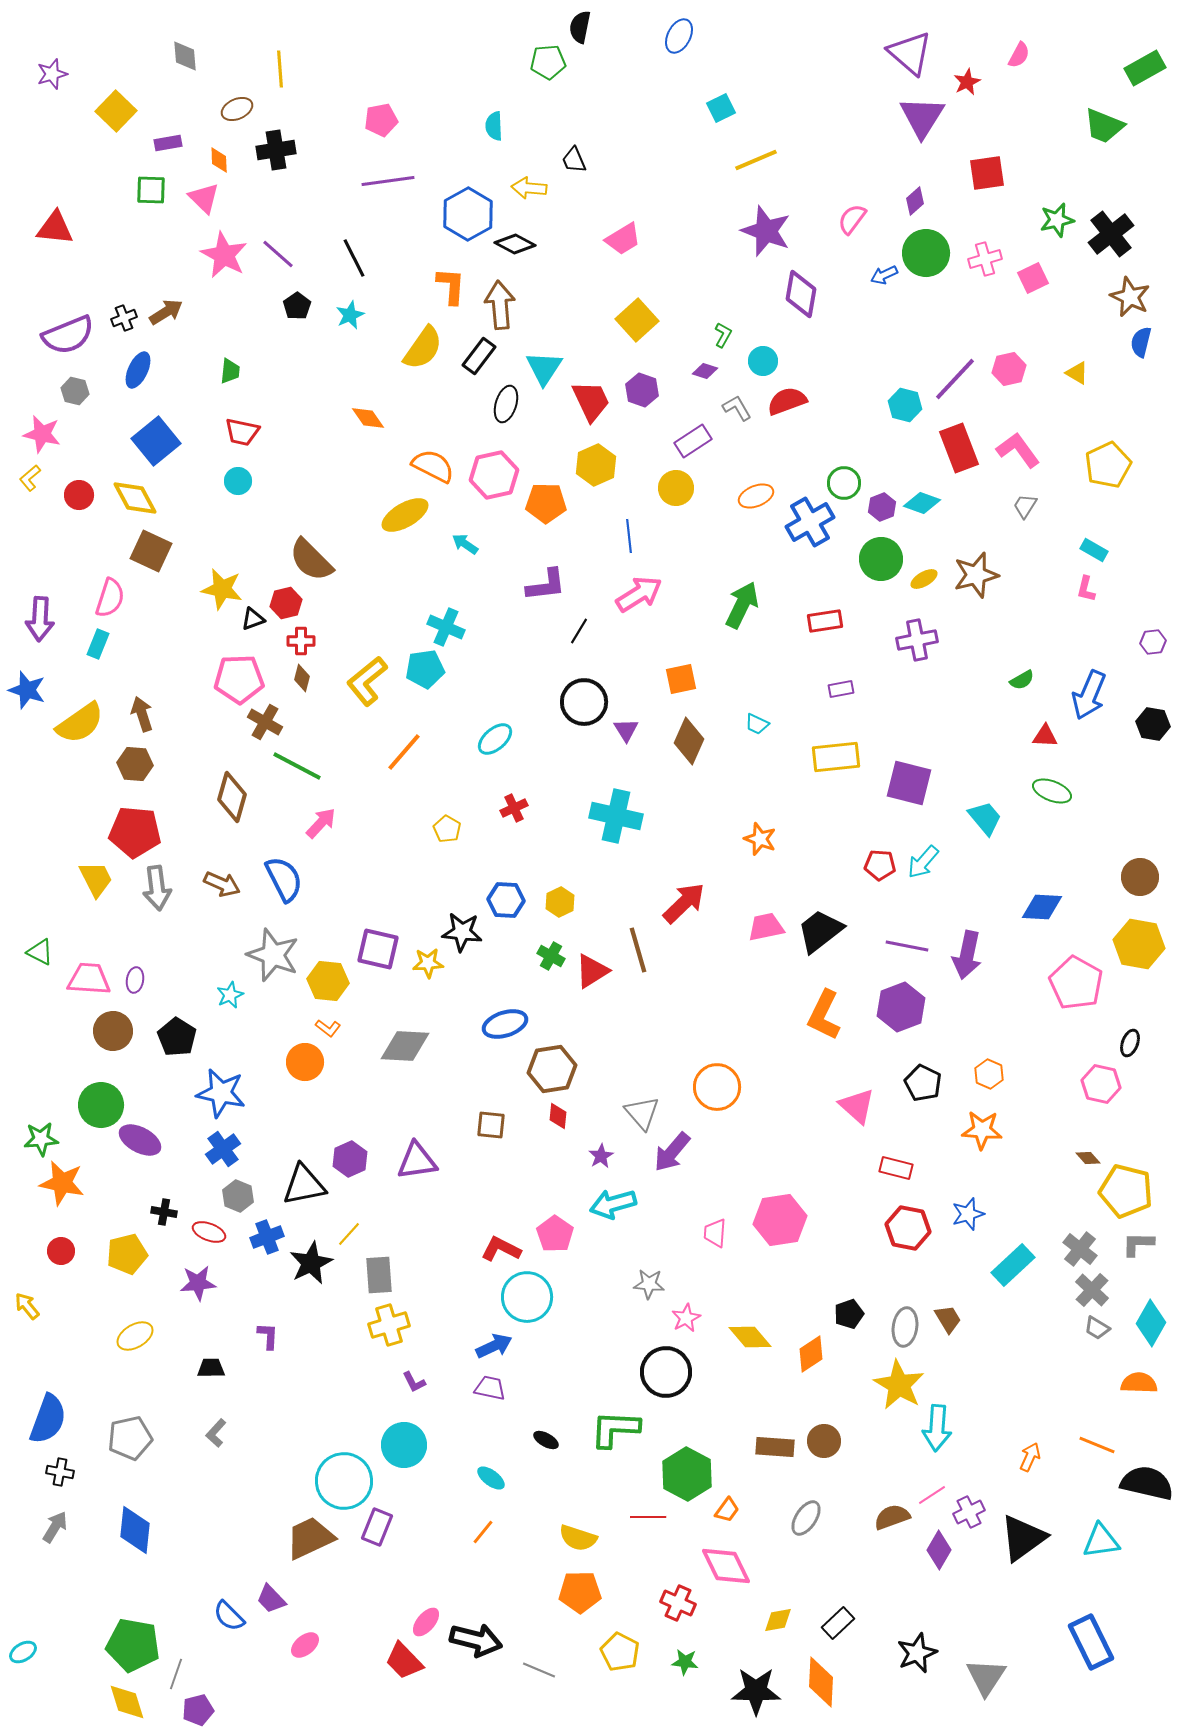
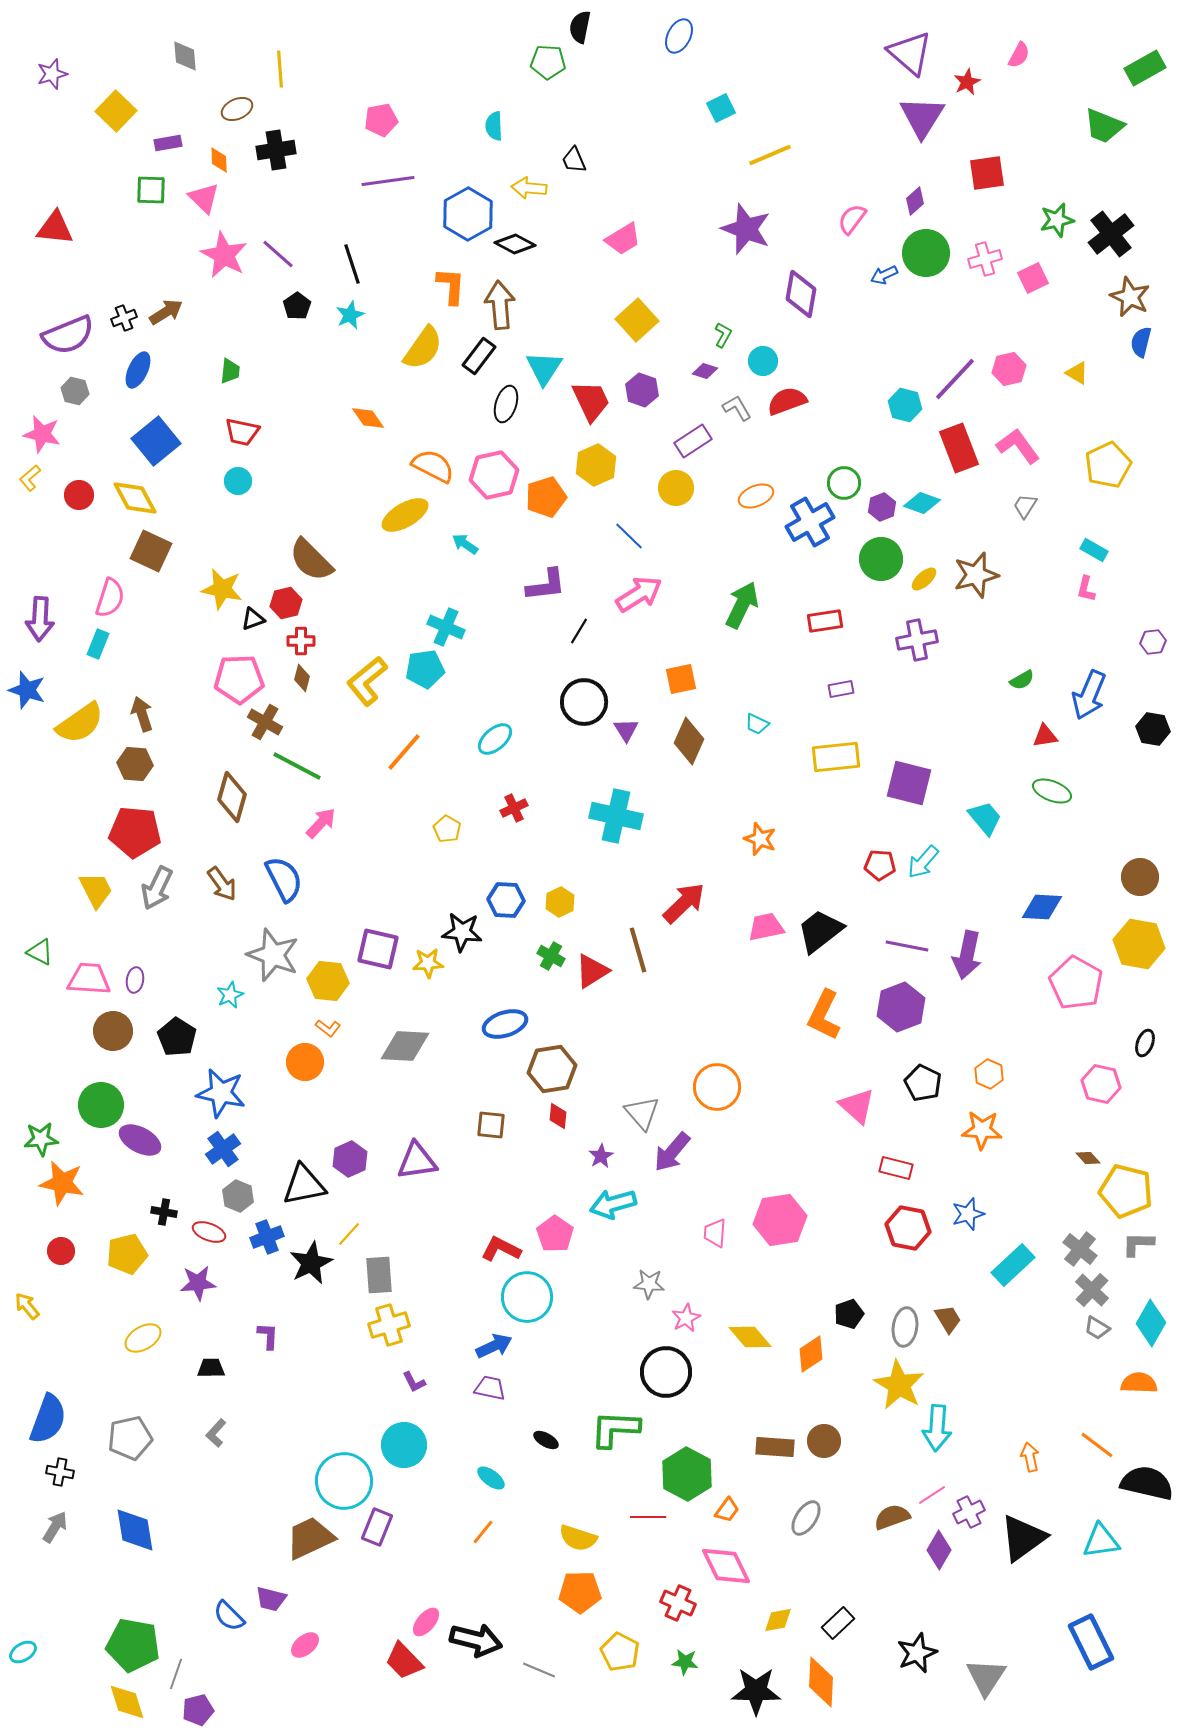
green pentagon at (548, 62): rotated 8 degrees clockwise
yellow line at (756, 160): moved 14 px right, 5 px up
purple star at (766, 231): moved 20 px left, 2 px up
black line at (354, 258): moved 2 px left, 6 px down; rotated 9 degrees clockwise
pink L-shape at (1018, 450): moved 4 px up
orange pentagon at (546, 503): moved 6 px up; rotated 18 degrees counterclockwise
blue line at (629, 536): rotated 40 degrees counterclockwise
yellow ellipse at (924, 579): rotated 12 degrees counterclockwise
black hexagon at (1153, 724): moved 5 px down
red triangle at (1045, 736): rotated 12 degrees counterclockwise
yellow trapezoid at (96, 879): moved 11 px down
brown arrow at (222, 884): rotated 30 degrees clockwise
gray arrow at (157, 888): rotated 33 degrees clockwise
black ellipse at (1130, 1043): moved 15 px right
yellow ellipse at (135, 1336): moved 8 px right, 2 px down
orange line at (1097, 1445): rotated 15 degrees clockwise
orange arrow at (1030, 1457): rotated 36 degrees counterclockwise
blue diamond at (135, 1530): rotated 15 degrees counterclockwise
purple trapezoid at (271, 1599): rotated 32 degrees counterclockwise
